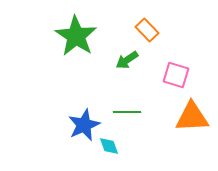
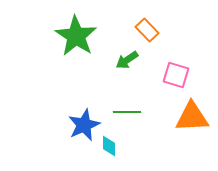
cyan diamond: rotated 20 degrees clockwise
